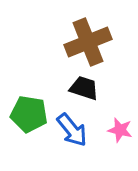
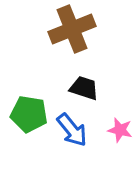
brown cross: moved 16 px left, 13 px up
